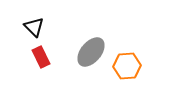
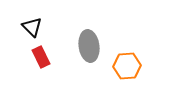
black triangle: moved 2 px left
gray ellipse: moved 2 px left, 6 px up; rotated 48 degrees counterclockwise
